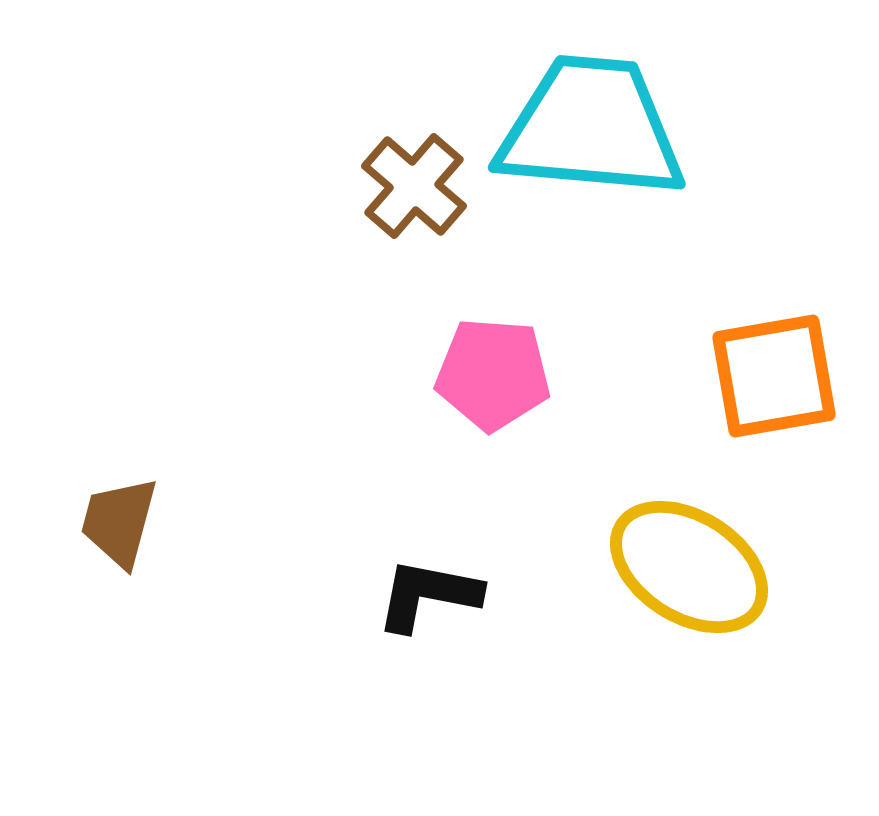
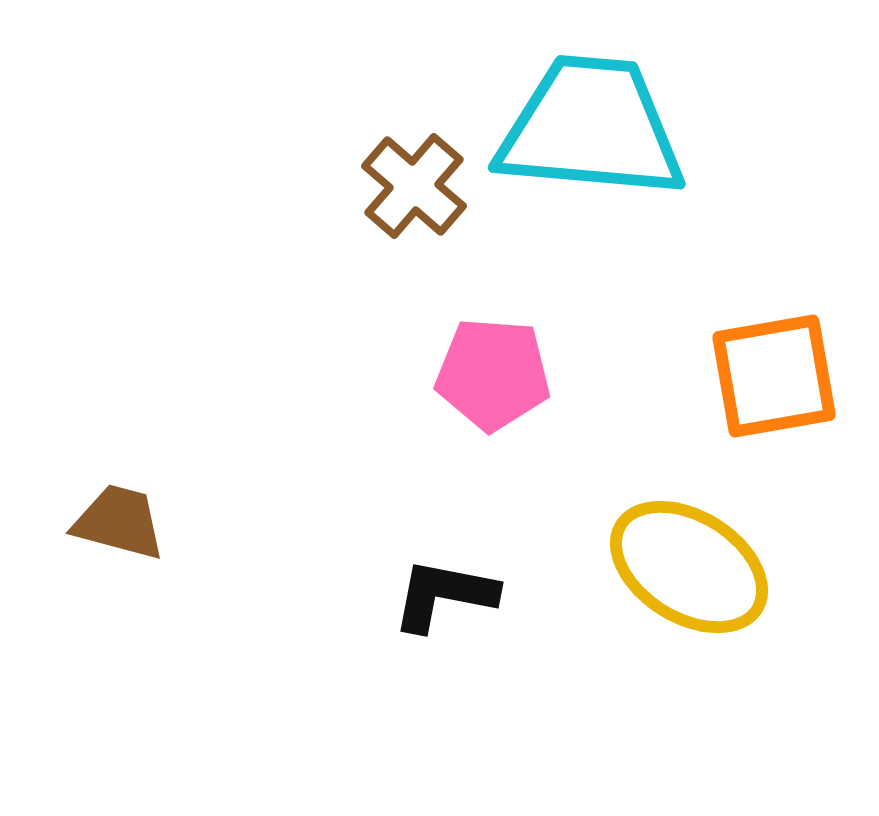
brown trapezoid: rotated 90 degrees clockwise
black L-shape: moved 16 px right
